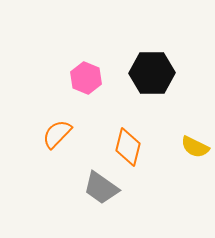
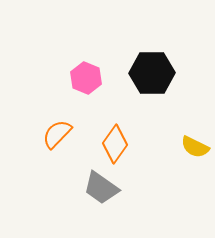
orange diamond: moved 13 px left, 3 px up; rotated 21 degrees clockwise
